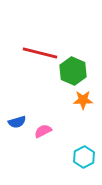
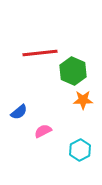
red line: rotated 20 degrees counterclockwise
blue semicircle: moved 2 px right, 10 px up; rotated 24 degrees counterclockwise
cyan hexagon: moved 4 px left, 7 px up
